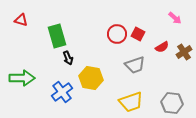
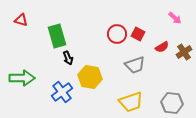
yellow hexagon: moved 1 px left, 1 px up
